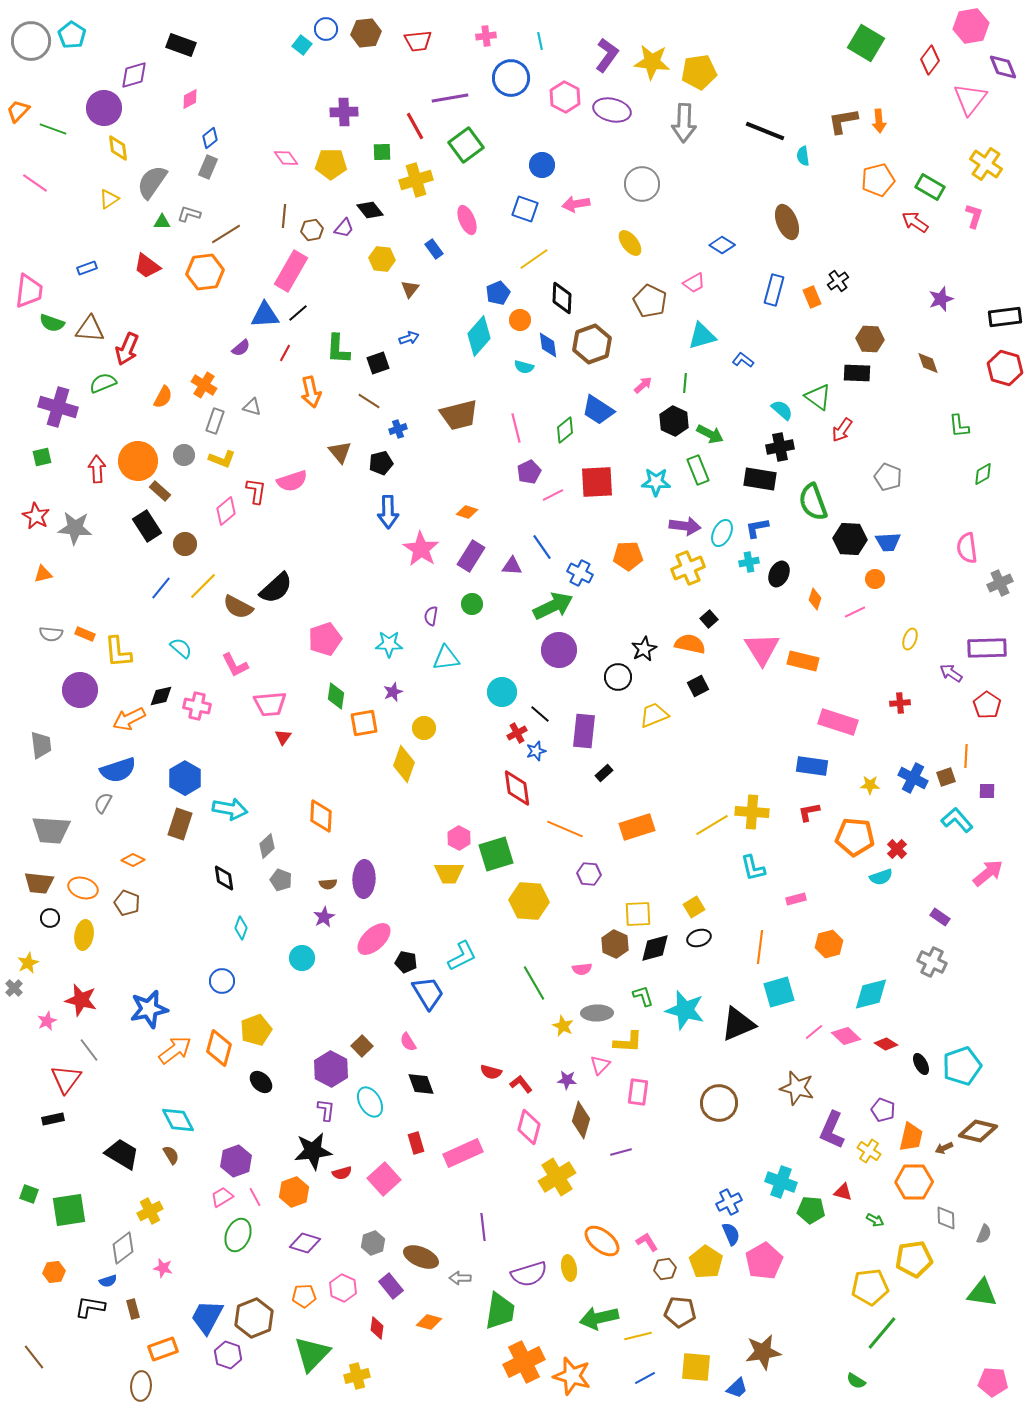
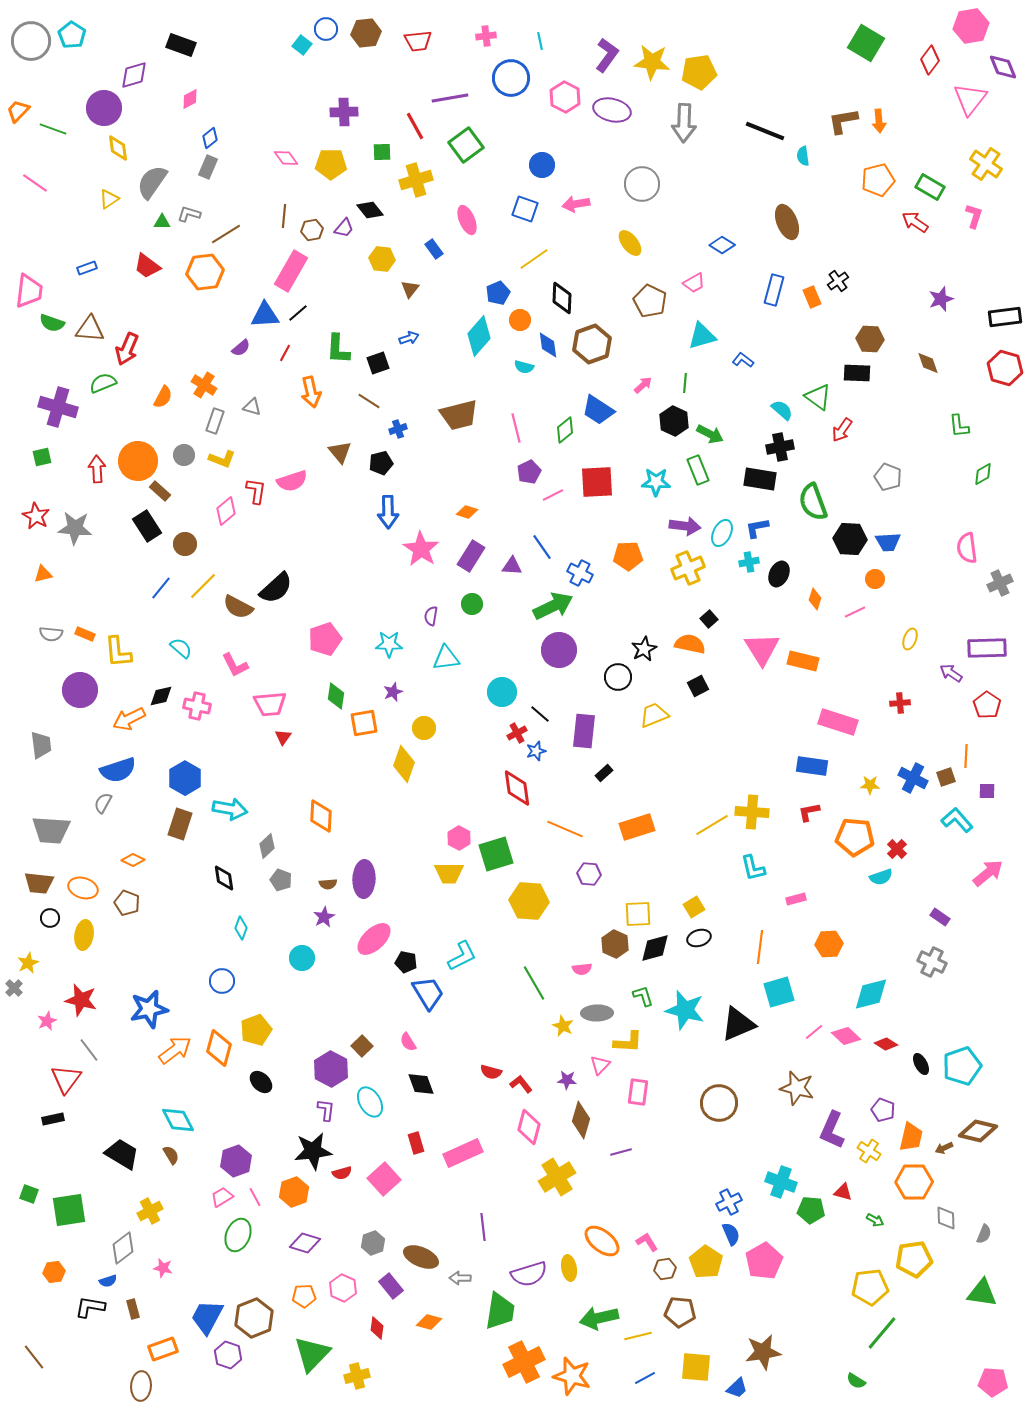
orange hexagon at (829, 944): rotated 12 degrees clockwise
